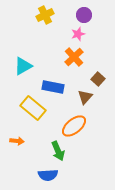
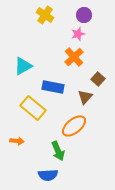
yellow cross: rotated 30 degrees counterclockwise
